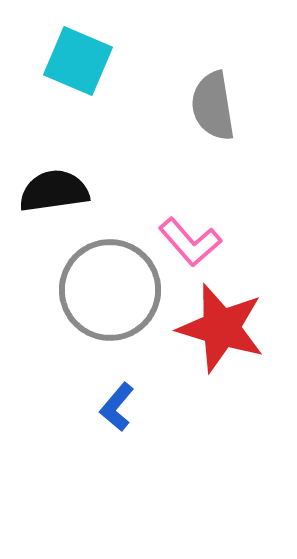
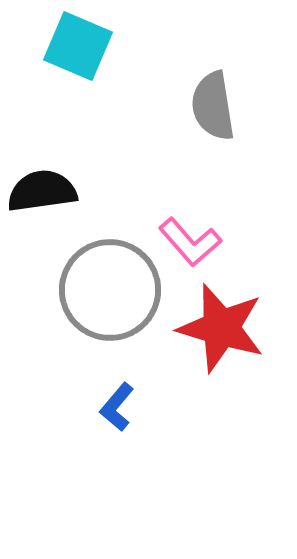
cyan square: moved 15 px up
black semicircle: moved 12 px left
